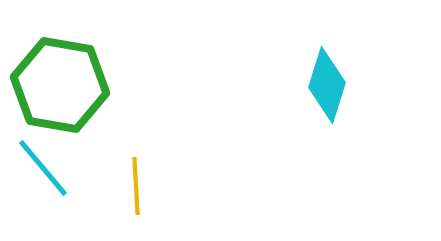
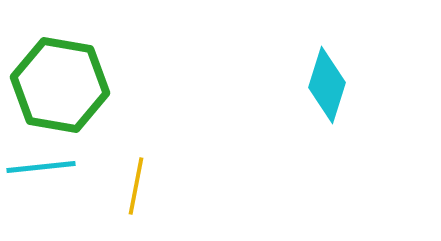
cyan line: moved 2 px left, 1 px up; rotated 56 degrees counterclockwise
yellow line: rotated 14 degrees clockwise
